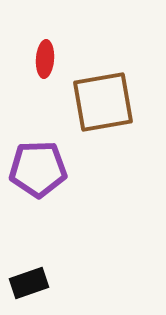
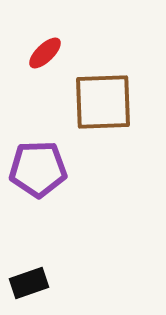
red ellipse: moved 6 px up; rotated 42 degrees clockwise
brown square: rotated 8 degrees clockwise
